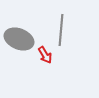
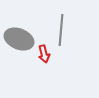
red arrow: moved 1 px left, 1 px up; rotated 18 degrees clockwise
